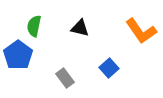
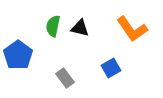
green semicircle: moved 19 px right
orange L-shape: moved 9 px left, 2 px up
blue square: moved 2 px right; rotated 12 degrees clockwise
